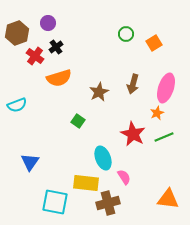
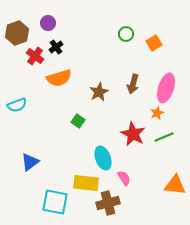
blue triangle: rotated 18 degrees clockwise
pink semicircle: moved 1 px down
orange triangle: moved 7 px right, 14 px up
